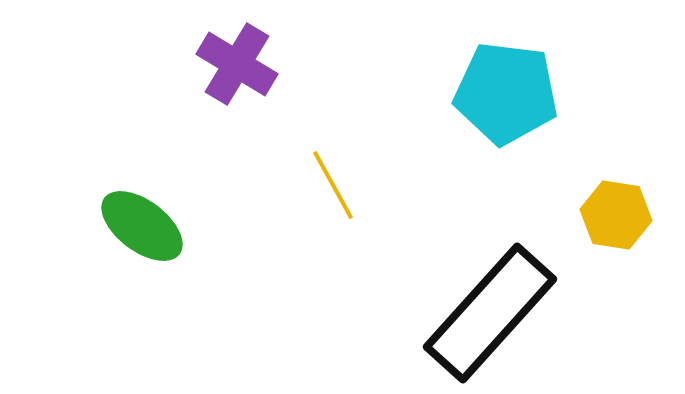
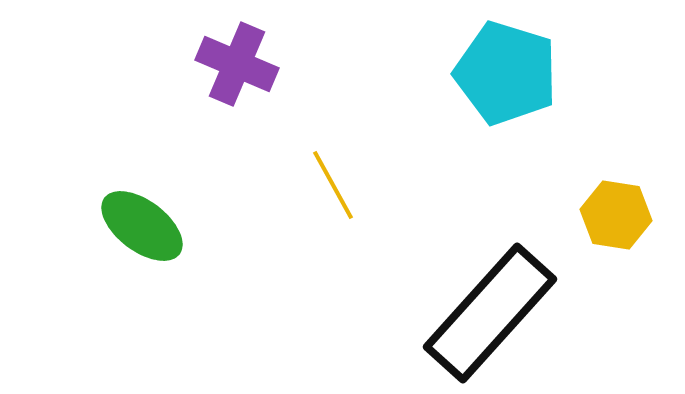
purple cross: rotated 8 degrees counterclockwise
cyan pentagon: moved 20 px up; rotated 10 degrees clockwise
